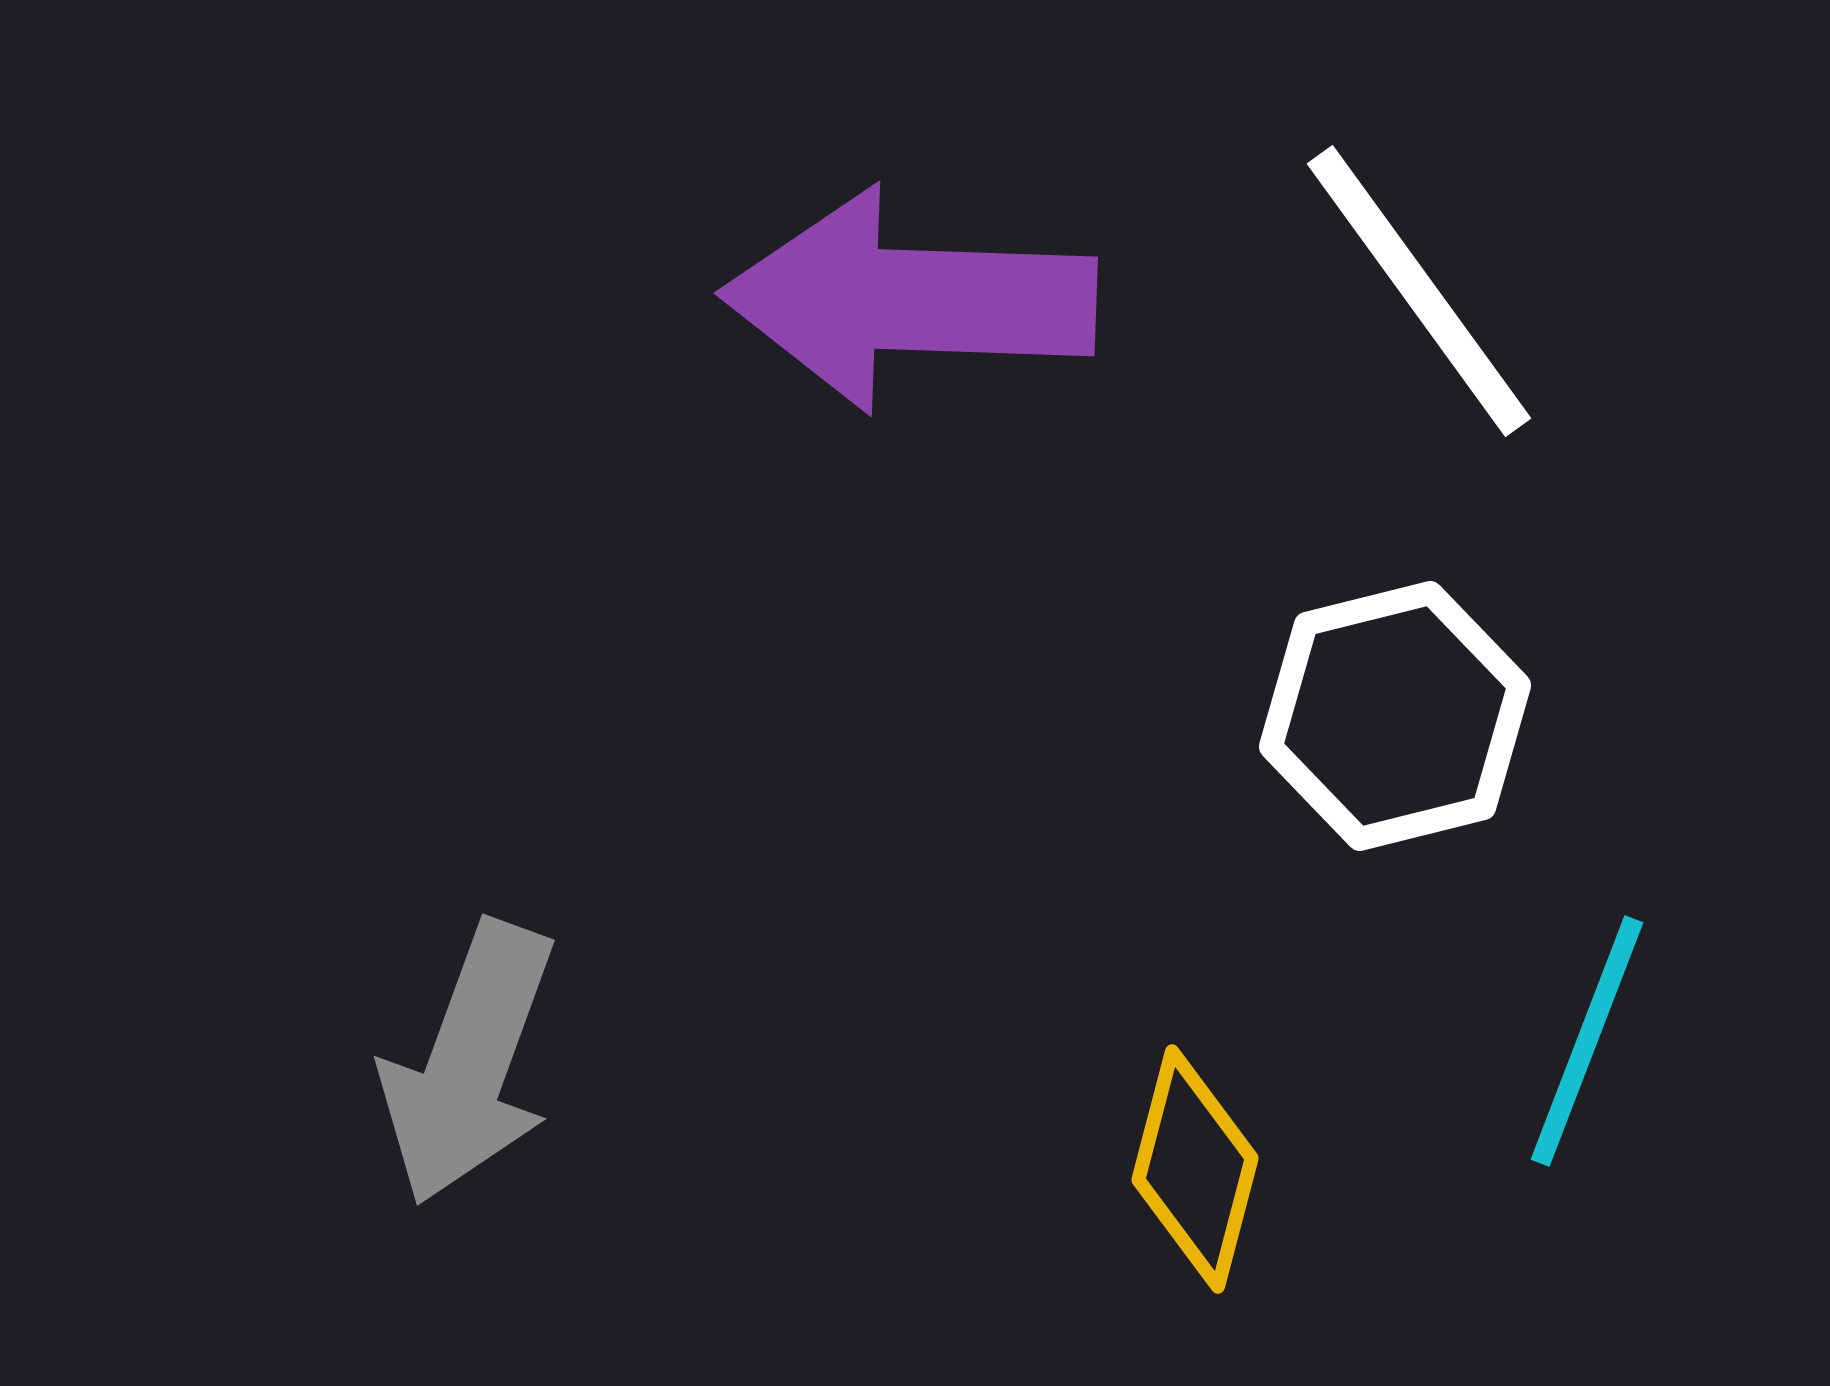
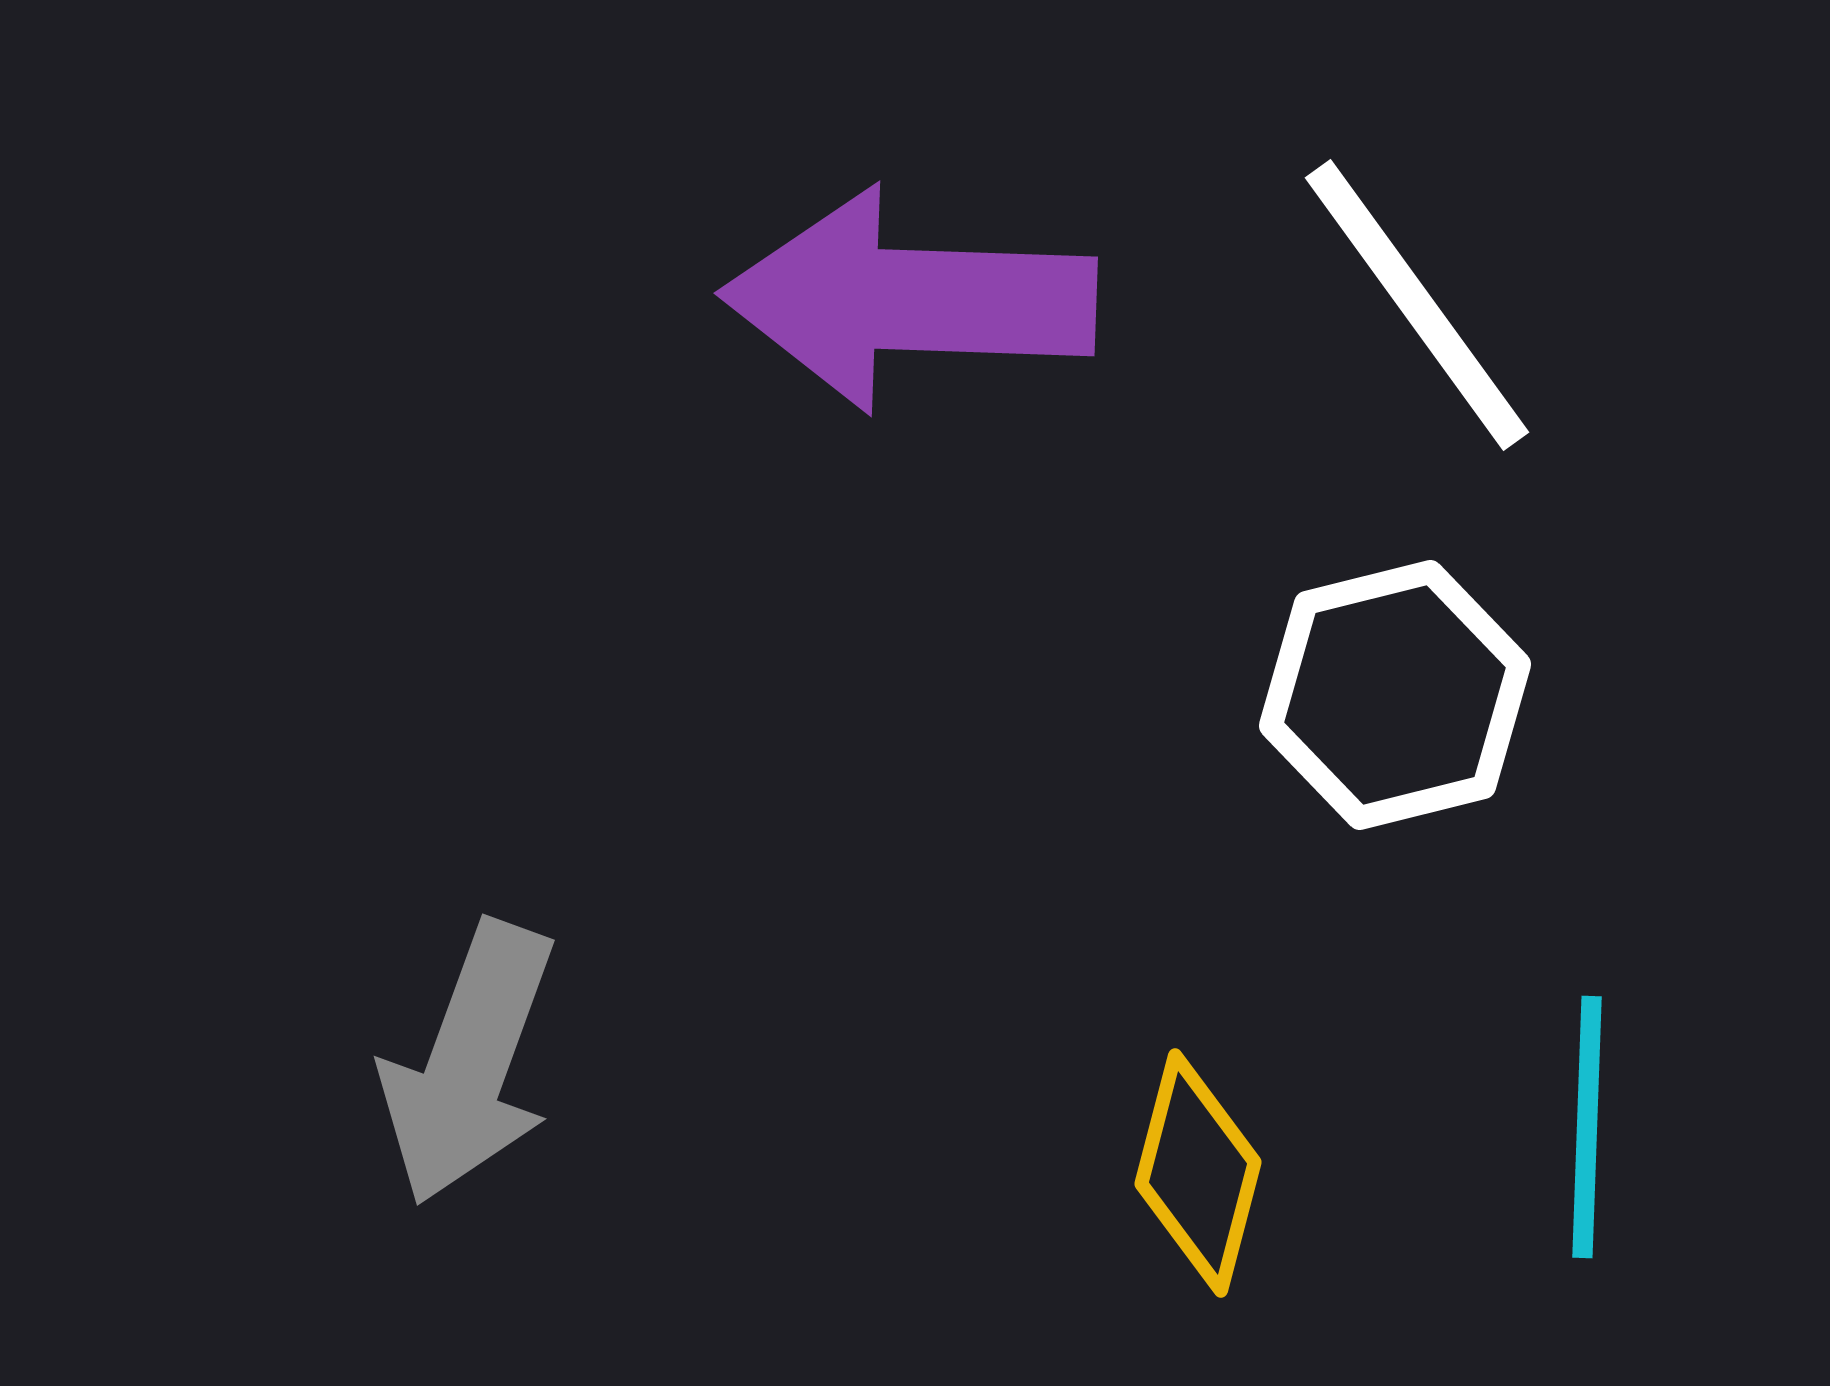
white line: moved 2 px left, 14 px down
white hexagon: moved 21 px up
cyan line: moved 86 px down; rotated 19 degrees counterclockwise
yellow diamond: moved 3 px right, 4 px down
